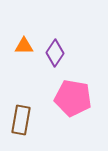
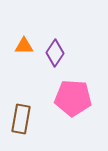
pink pentagon: rotated 6 degrees counterclockwise
brown rectangle: moved 1 px up
